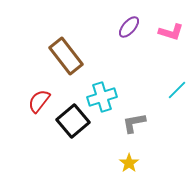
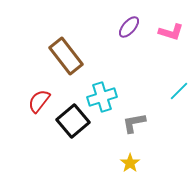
cyan line: moved 2 px right, 1 px down
yellow star: moved 1 px right
